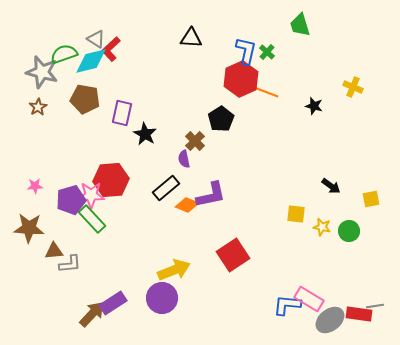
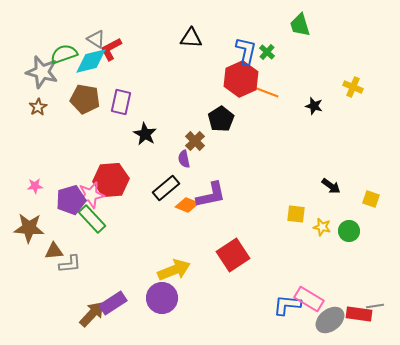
red L-shape at (111, 49): rotated 15 degrees clockwise
purple rectangle at (122, 113): moved 1 px left, 11 px up
pink star at (91, 195): rotated 12 degrees counterclockwise
yellow square at (371, 199): rotated 30 degrees clockwise
